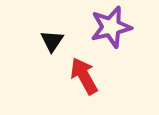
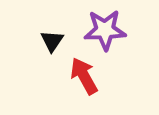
purple star: moved 6 px left, 3 px down; rotated 12 degrees clockwise
